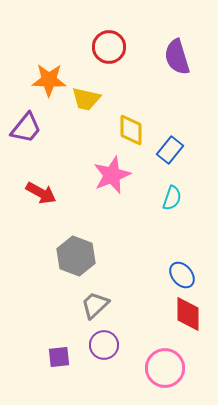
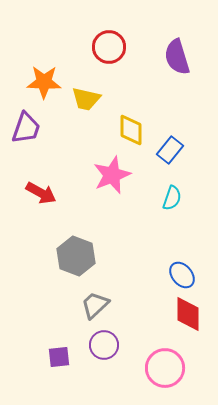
orange star: moved 5 px left, 2 px down
purple trapezoid: rotated 20 degrees counterclockwise
